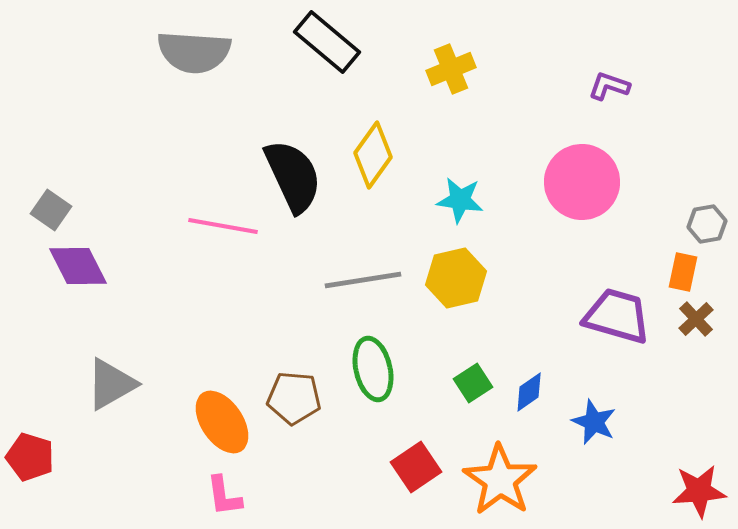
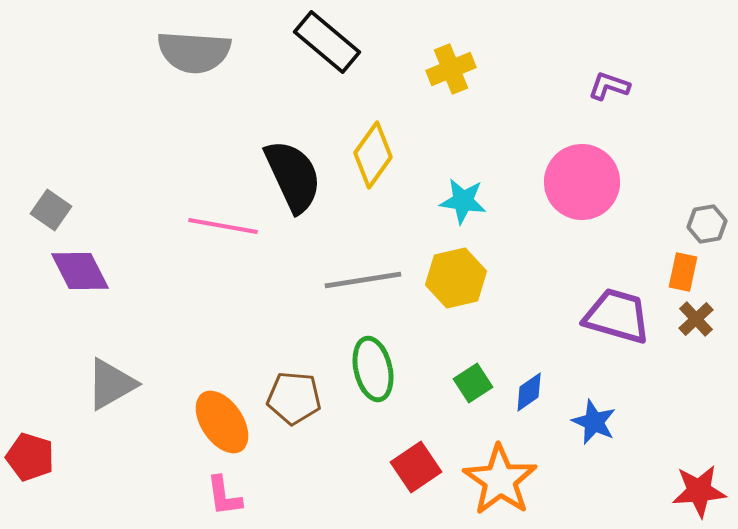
cyan star: moved 3 px right, 1 px down
purple diamond: moved 2 px right, 5 px down
